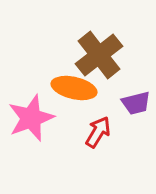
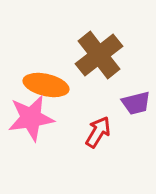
orange ellipse: moved 28 px left, 3 px up
pink star: rotated 12 degrees clockwise
